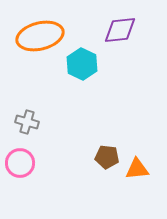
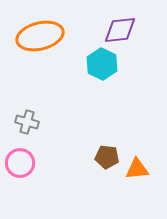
cyan hexagon: moved 20 px right
